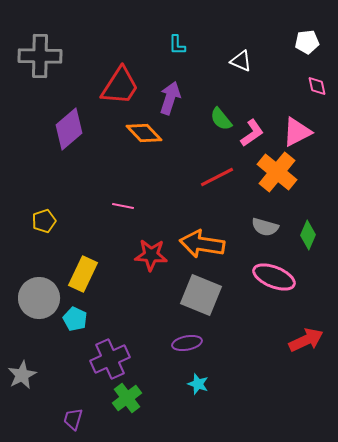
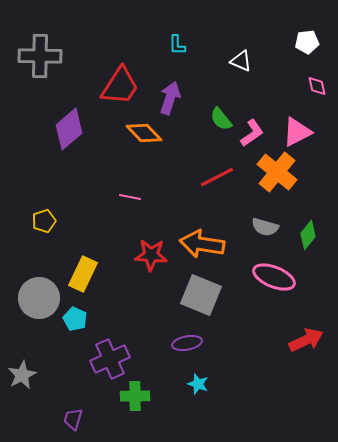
pink line: moved 7 px right, 9 px up
green diamond: rotated 16 degrees clockwise
green cross: moved 8 px right, 2 px up; rotated 36 degrees clockwise
